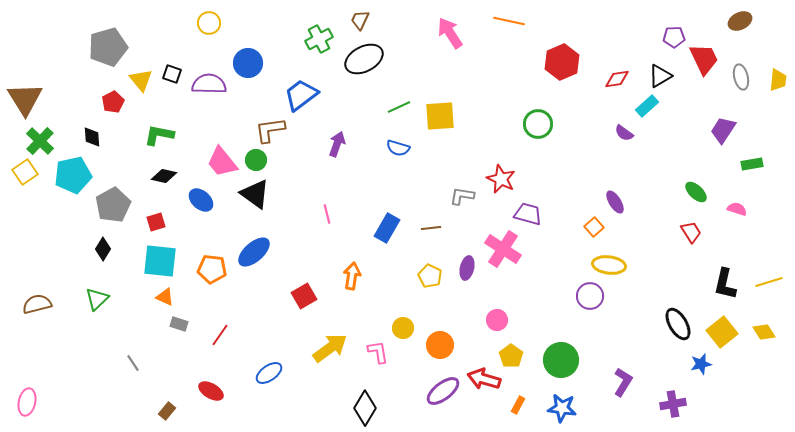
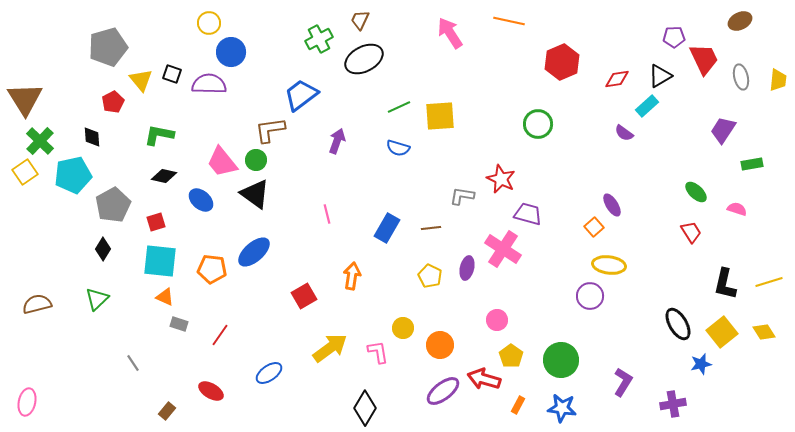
blue circle at (248, 63): moved 17 px left, 11 px up
purple arrow at (337, 144): moved 3 px up
purple ellipse at (615, 202): moved 3 px left, 3 px down
